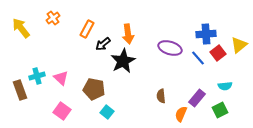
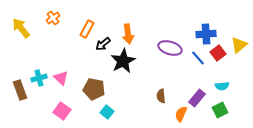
cyan cross: moved 2 px right, 2 px down
cyan semicircle: moved 3 px left
